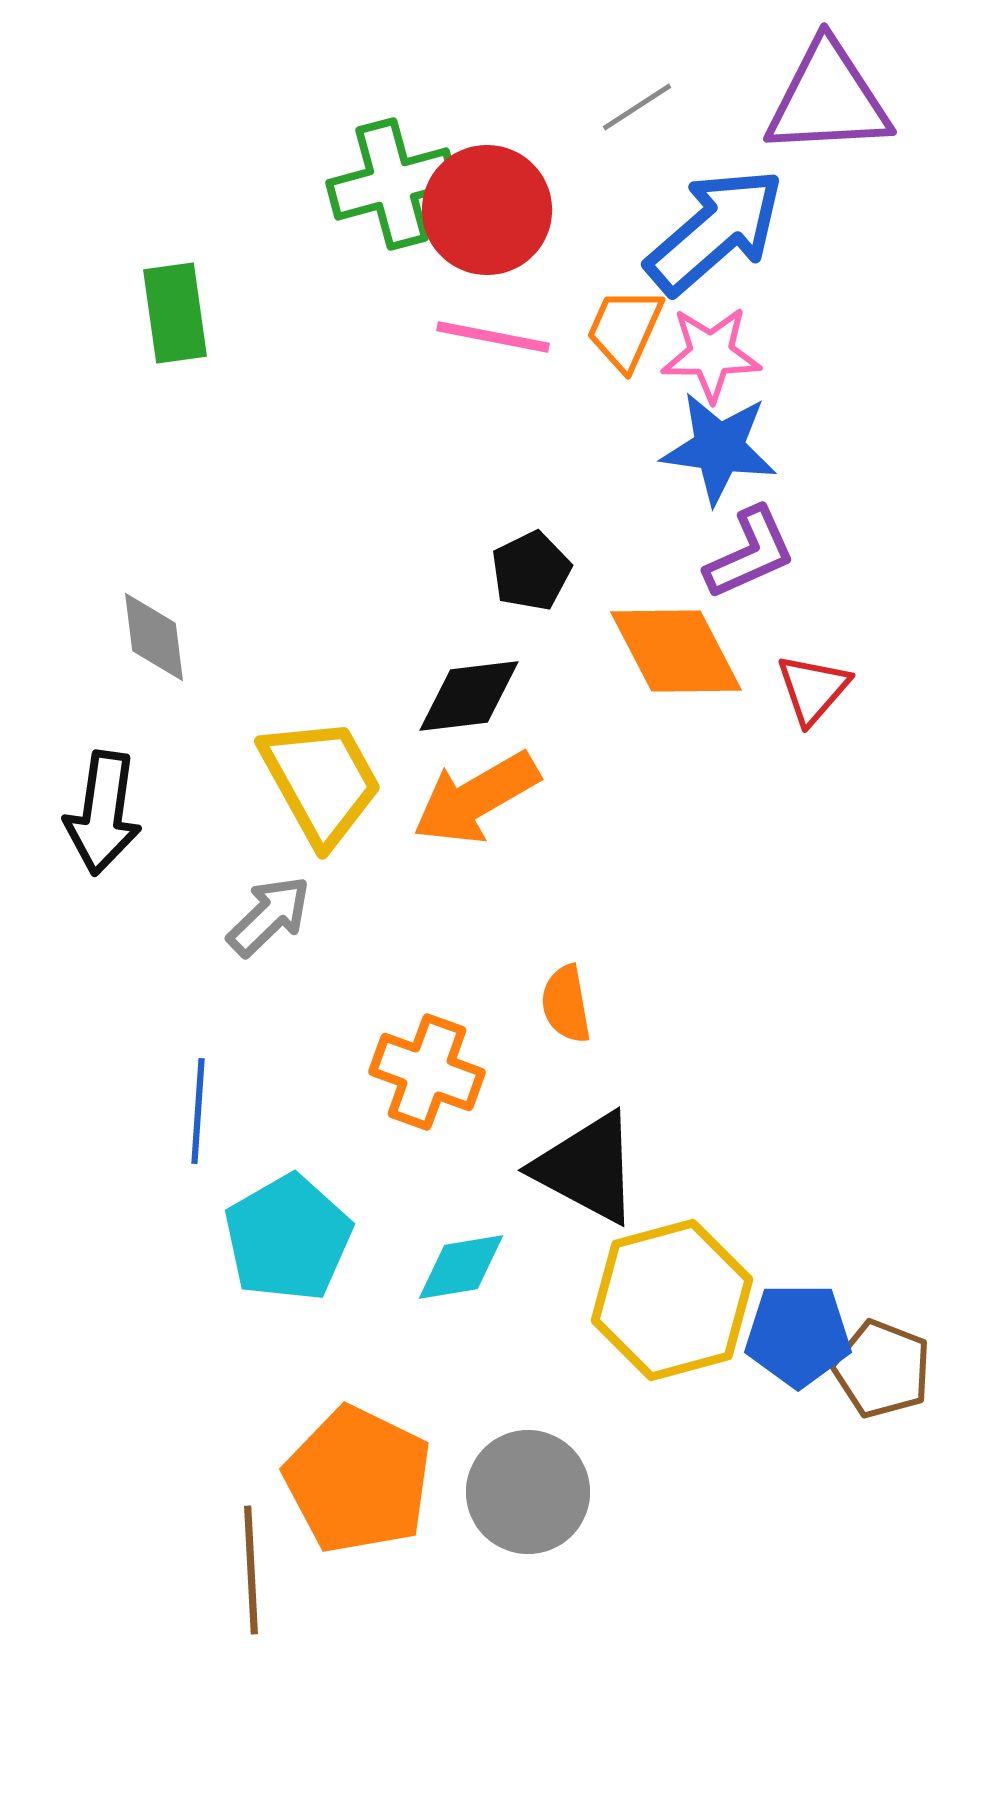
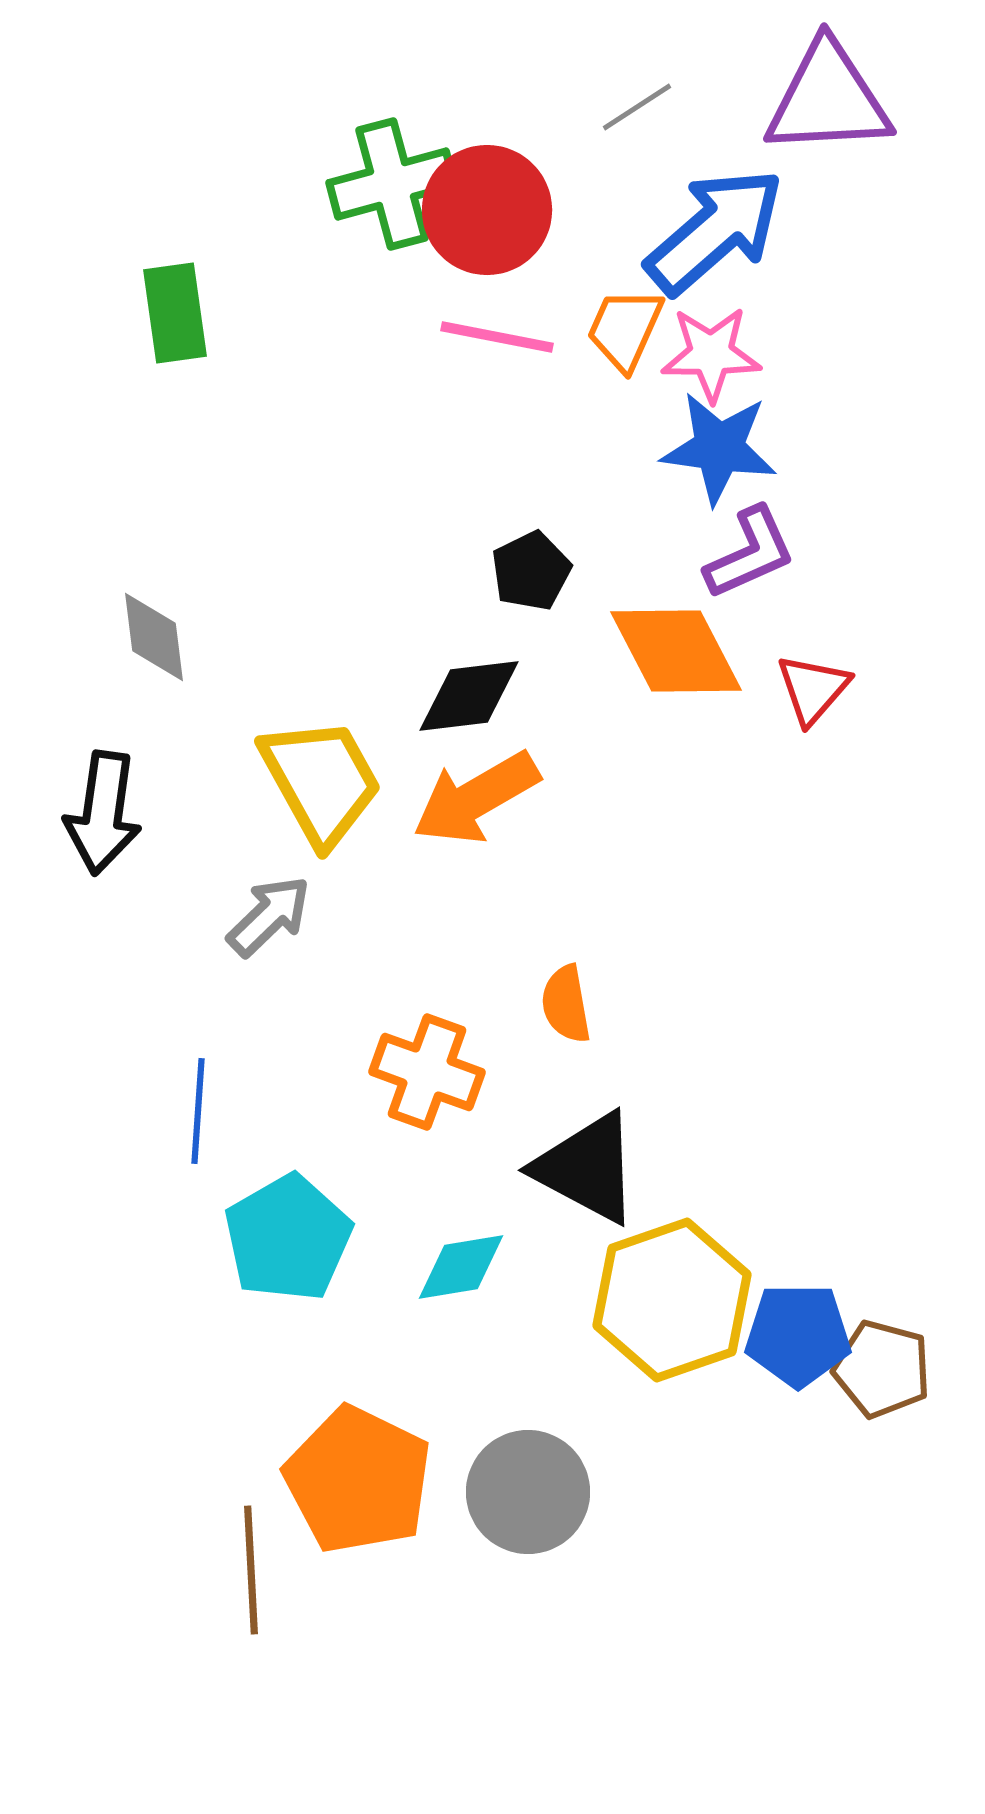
pink line: moved 4 px right
yellow hexagon: rotated 4 degrees counterclockwise
brown pentagon: rotated 6 degrees counterclockwise
